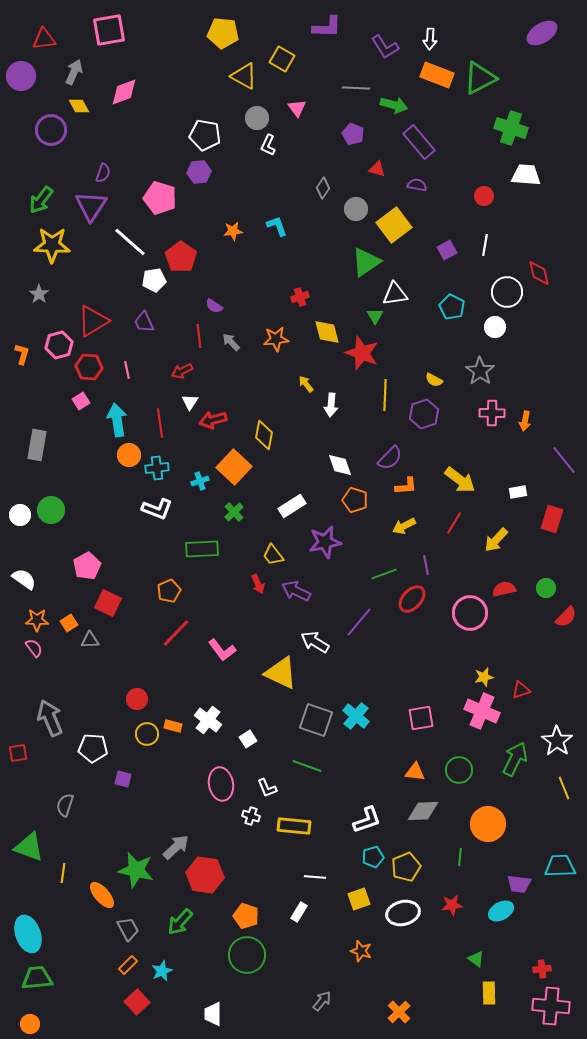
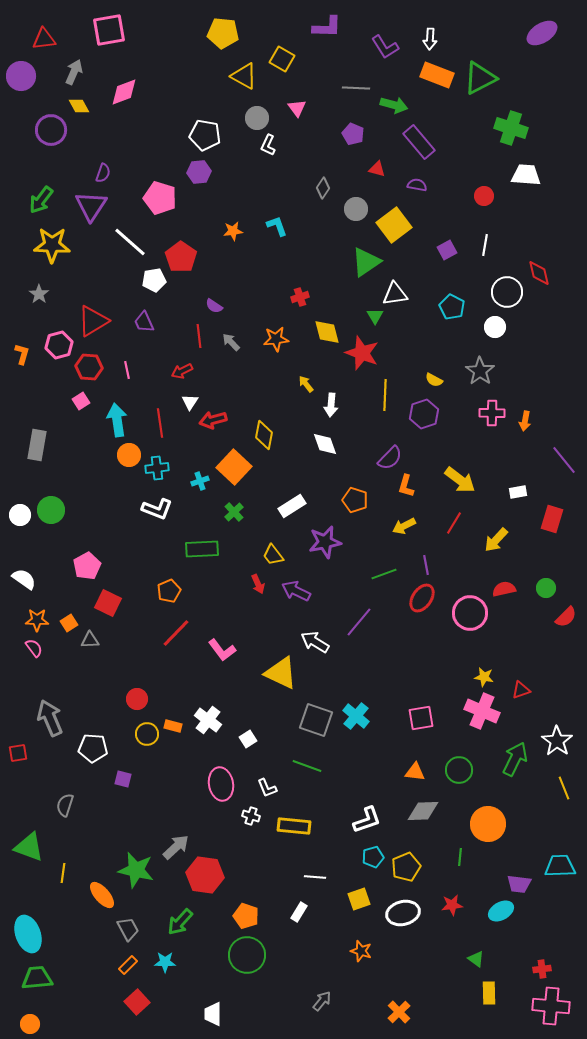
white diamond at (340, 465): moved 15 px left, 21 px up
orange L-shape at (406, 486): rotated 110 degrees clockwise
red ellipse at (412, 599): moved 10 px right, 1 px up; rotated 8 degrees counterclockwise
yellow star at (484, 677): rotated 24 degrees clockwise
cyan star at (162, 971): moved 3 px right, 9 px up; rotated 25 degrees clockwise
